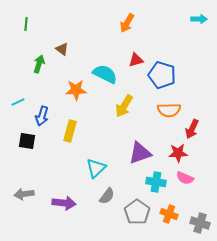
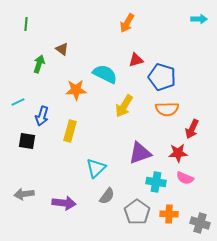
blue pentagon: moved 2 px down
orange semicircle: moved 2 px left, 1 px up
orange cross: rotated 18 degrees counterclockwise
